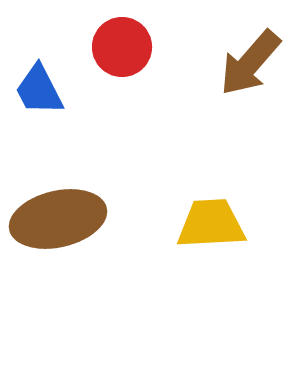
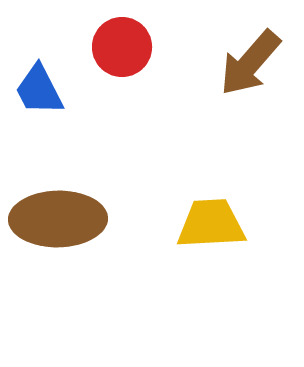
brown ellipse: rotated 12 degrees clockwise
